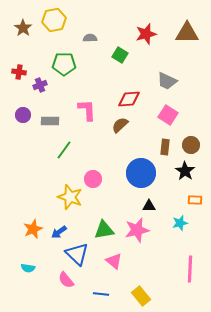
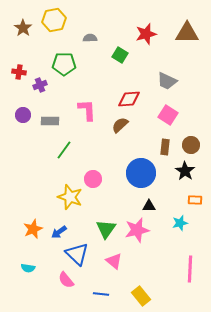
green triangle: moved 2 px right, 1 px up; rotated 45 degrees counterclockwise
